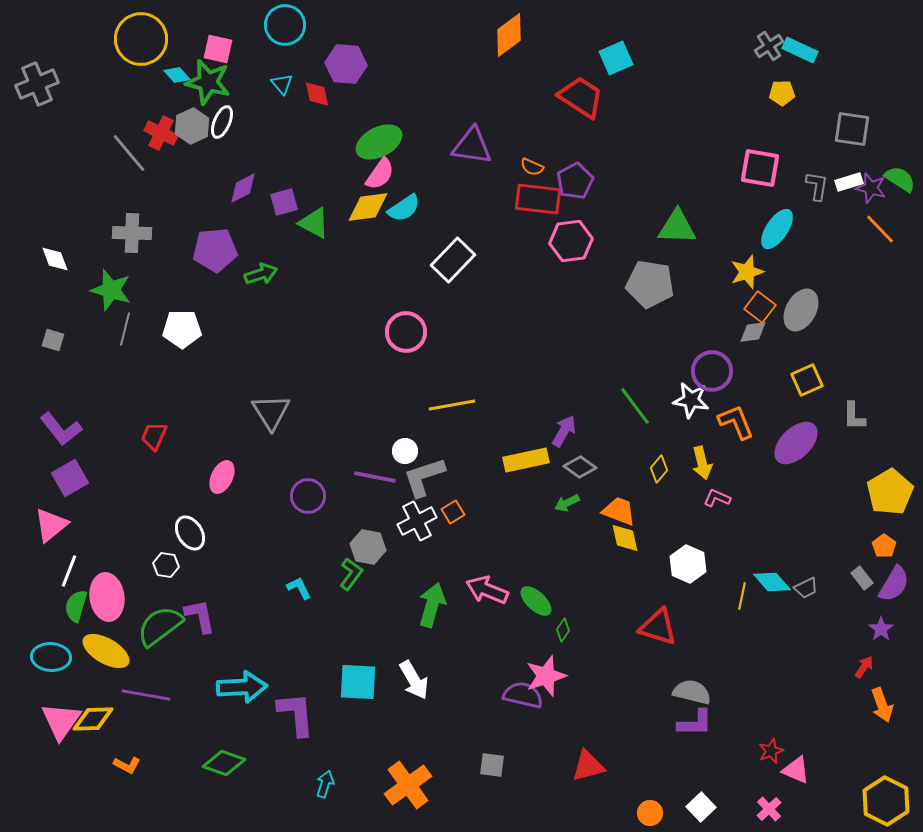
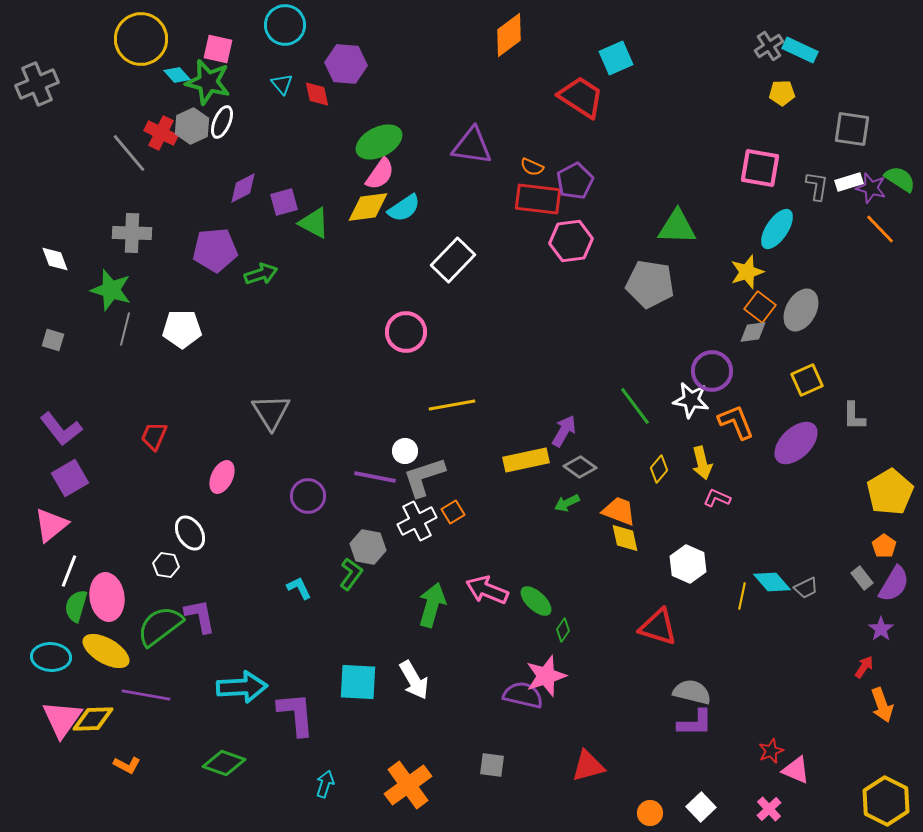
pink triangle at (61, 721): moved 1 px right, 2 px up
